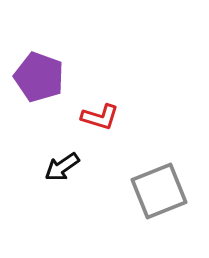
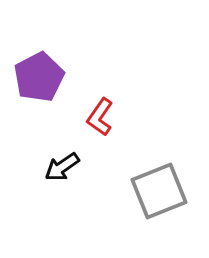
purple pentagon: rotated 24 degrees clockwise
red L-shape: rotated 108 degrees clockwise
